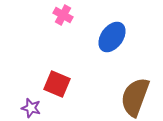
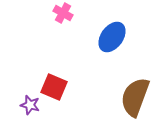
pink cross: moved 2 px up
red square: moved 3 px left, 3 px down
purple star: moved 1 px left, 3 px up
